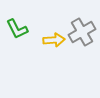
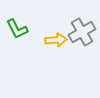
yellow arrow: moved 2 px right
